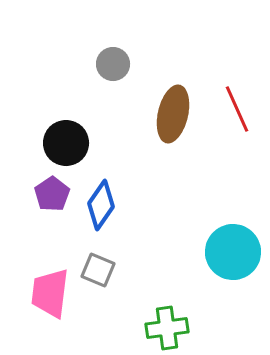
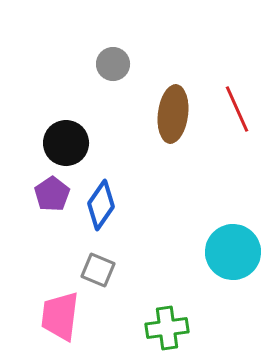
brown ellipse: rotated 6 degrees counterclockwise
pink trapezoid: moved 10 px right, 23 px down
